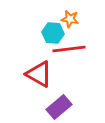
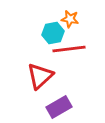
cyan hexagon: rotated 15 degrees counterclockwise
red triangle: moved 1 px right, 2 px down; rotated 48 degrees clockwise
purple rectangle: rotated 10 degrees clockwise
